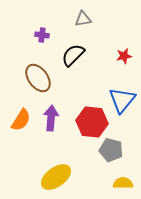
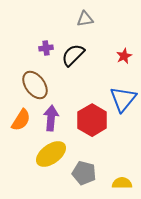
gray triangle: moved 2 px right
purple cross: moved 4 px right, 13 px down; rotated 16 degrees counterclockwise
red star: rotated 14 degrees counterclockwise
brown ellipse: moved 3 px left, 7 px down
blue triangle: moved 1 px right, 1 px up
red hexagon: moved 2 px up; rotated 24 degrees clockwise
gray pentagon: moved 27 px left, 23 px down
yellow ellipse: moved 5 px left, 23 px up
yellow semicircle: moved 1 px left
